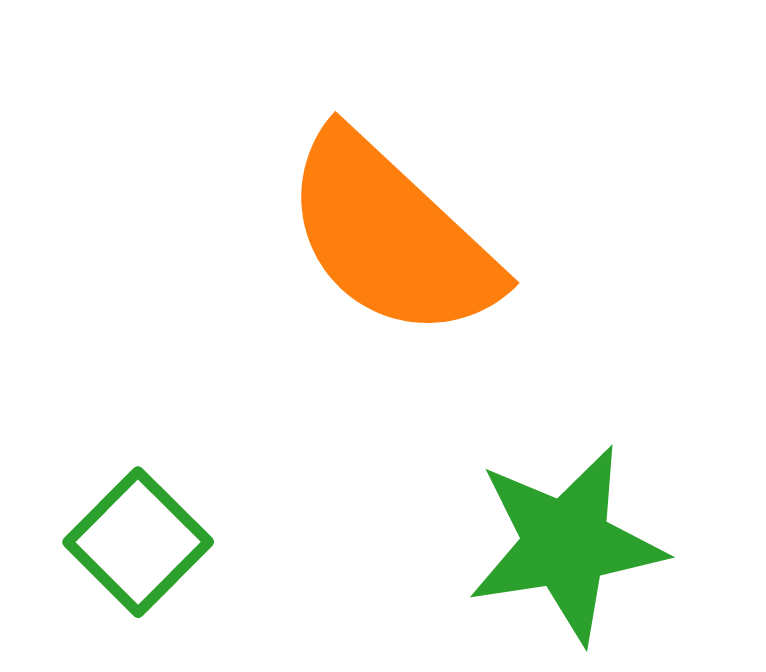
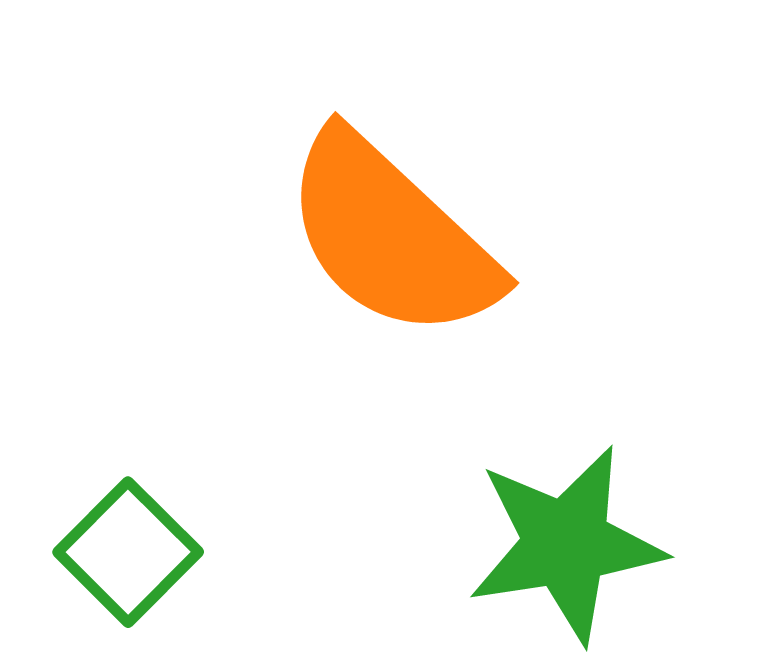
green square: moved 10 px left, 10 px down
